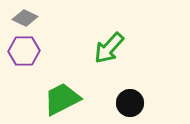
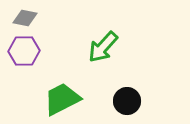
gray diamond: rotated 15 degrees counterclockwise
green arrow: moved 6 px left, 1 px up
black circle: moved 3 px left, 2 px up
